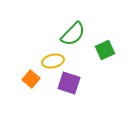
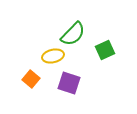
yellow ellipse: moved 5 px up
